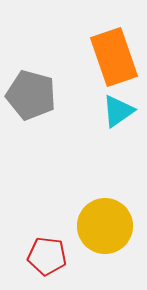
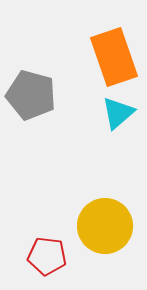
cyan triangle: moved 2 px down; rotated 6 degrees counterclockwise
